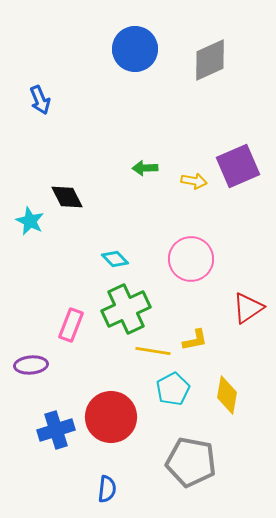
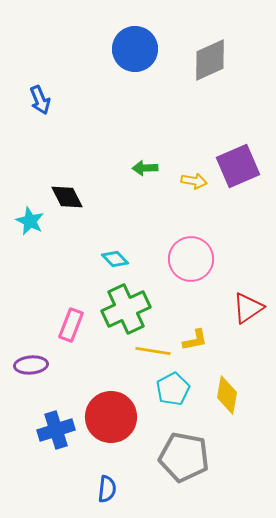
gray pentagon: moved 7 px left, 5 px up
